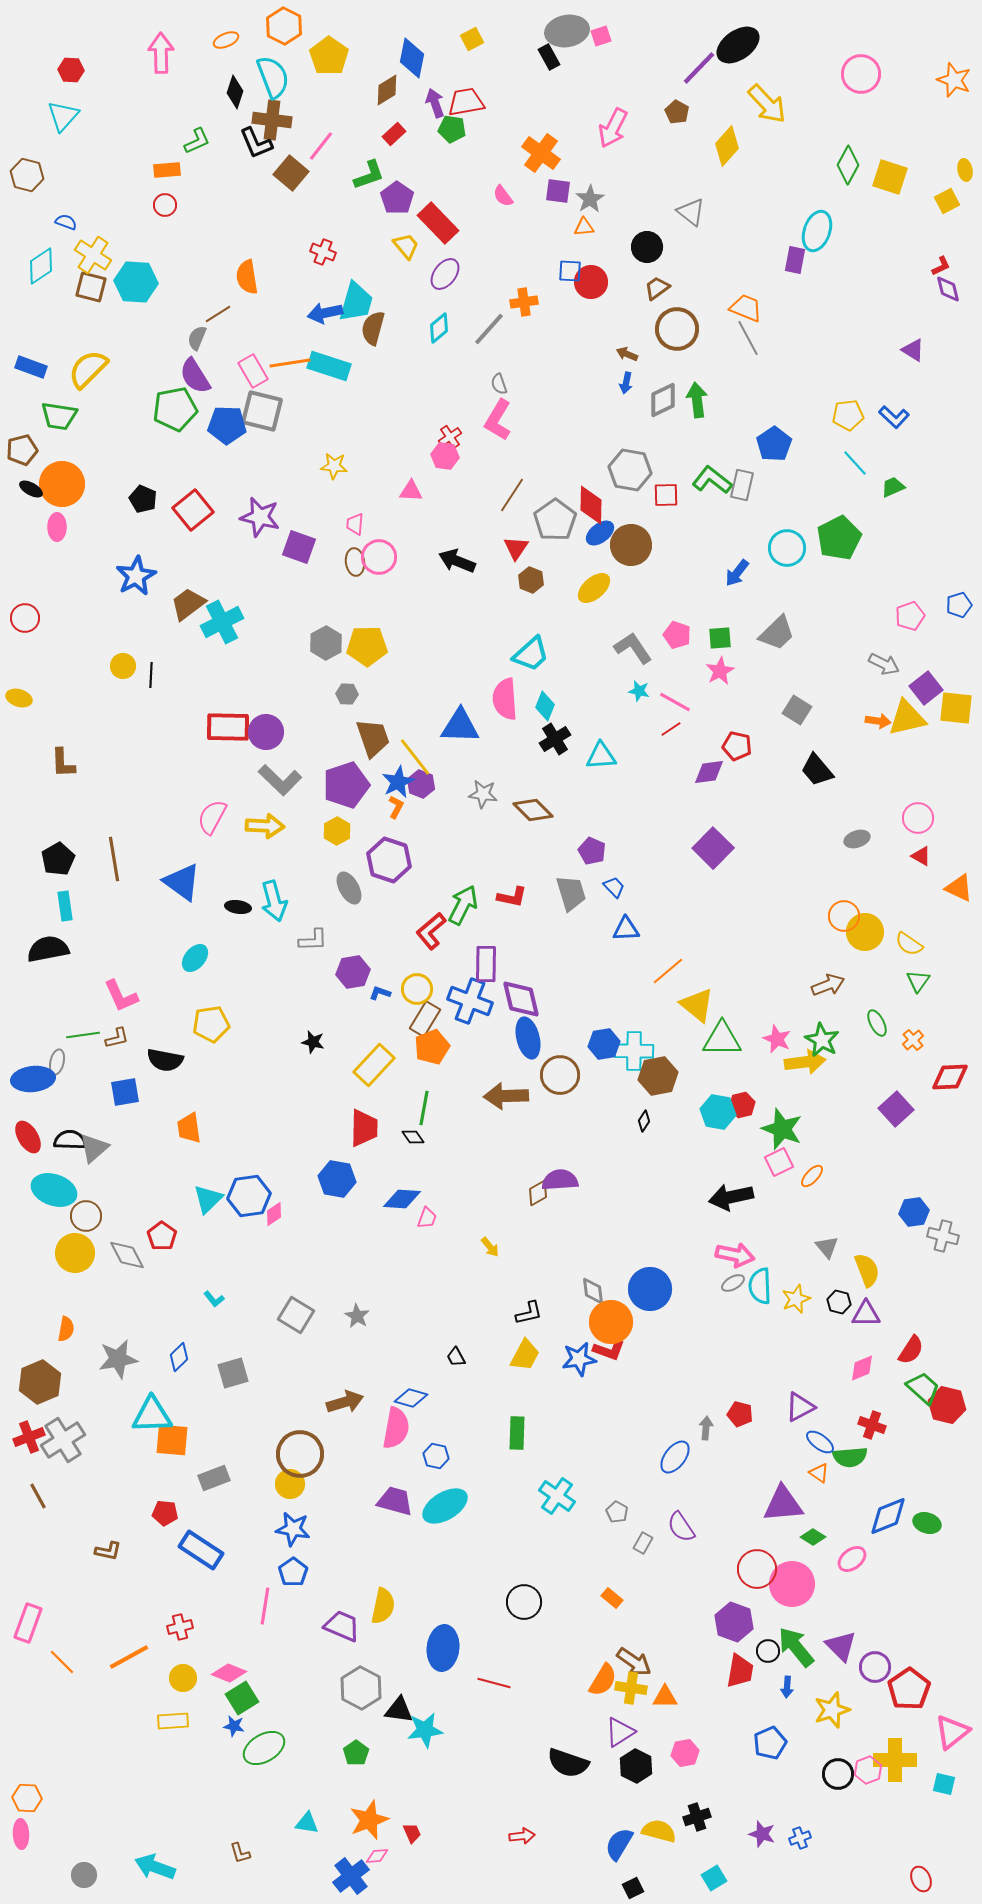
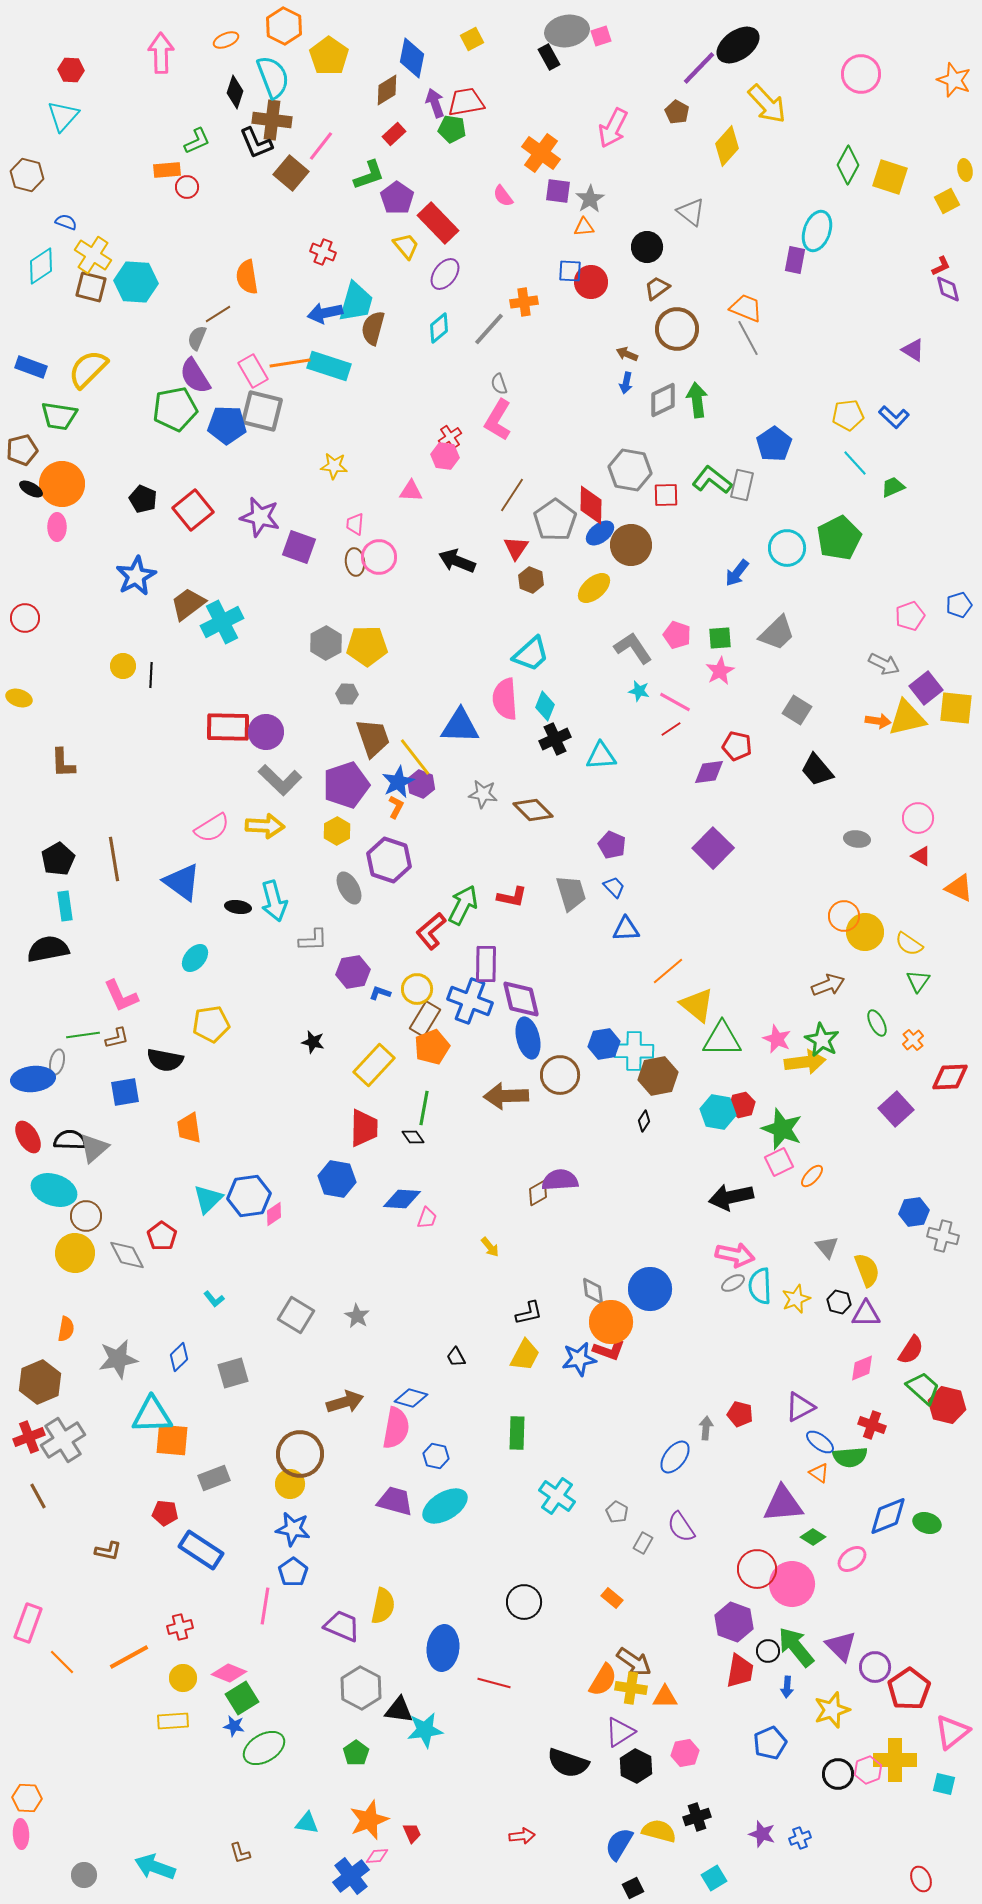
red circle at (165, 205): moved 22 px right, 18 px up
black cross at (555, 739): rotated 8 degrees clockwise
pink semicircle at (212, 817): moved 11 px down; rotated 150 degrees counterclockwise
gray ellipse at (857, 839): rotated 25 degrees clockwise
purple pentagon at (592, 851): moved 20 px right, 6 px up
